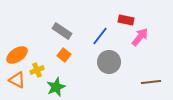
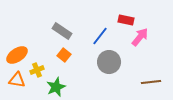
orange triangle: rotated 18 degrees counterclockwise
